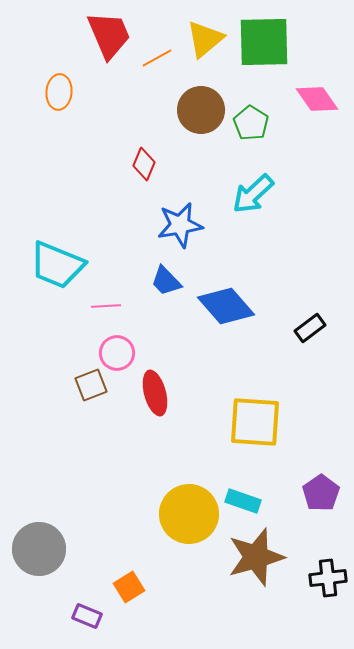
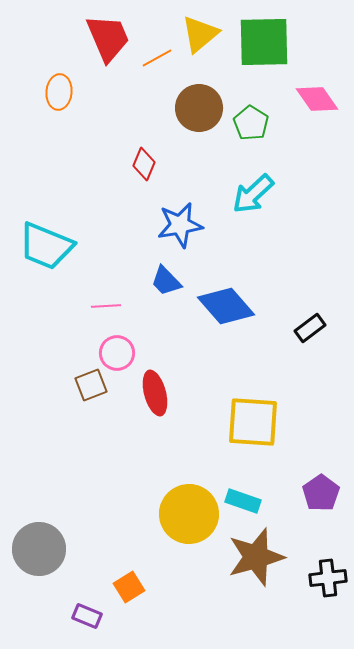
red trapezoid: moved 1 px left, 3 px down
yellow triangle: moved 5 px left, 5 px up
brown circle: moved 2 px left, 2 px up
cyan trapezoid: moved 11 px left, 19 px up
yellow square: moved 2 px left
